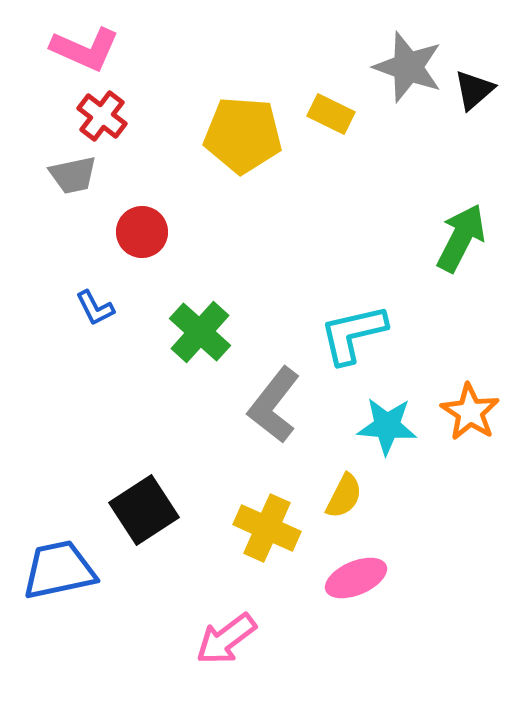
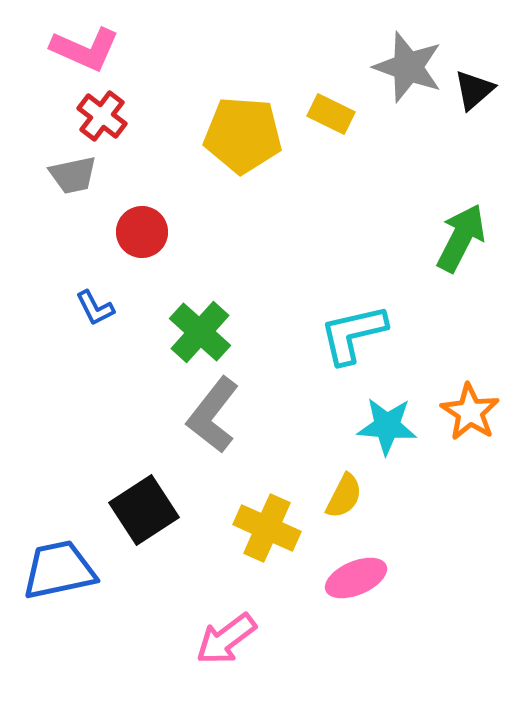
gray L-shape: moved 61 px left, 10 px down
